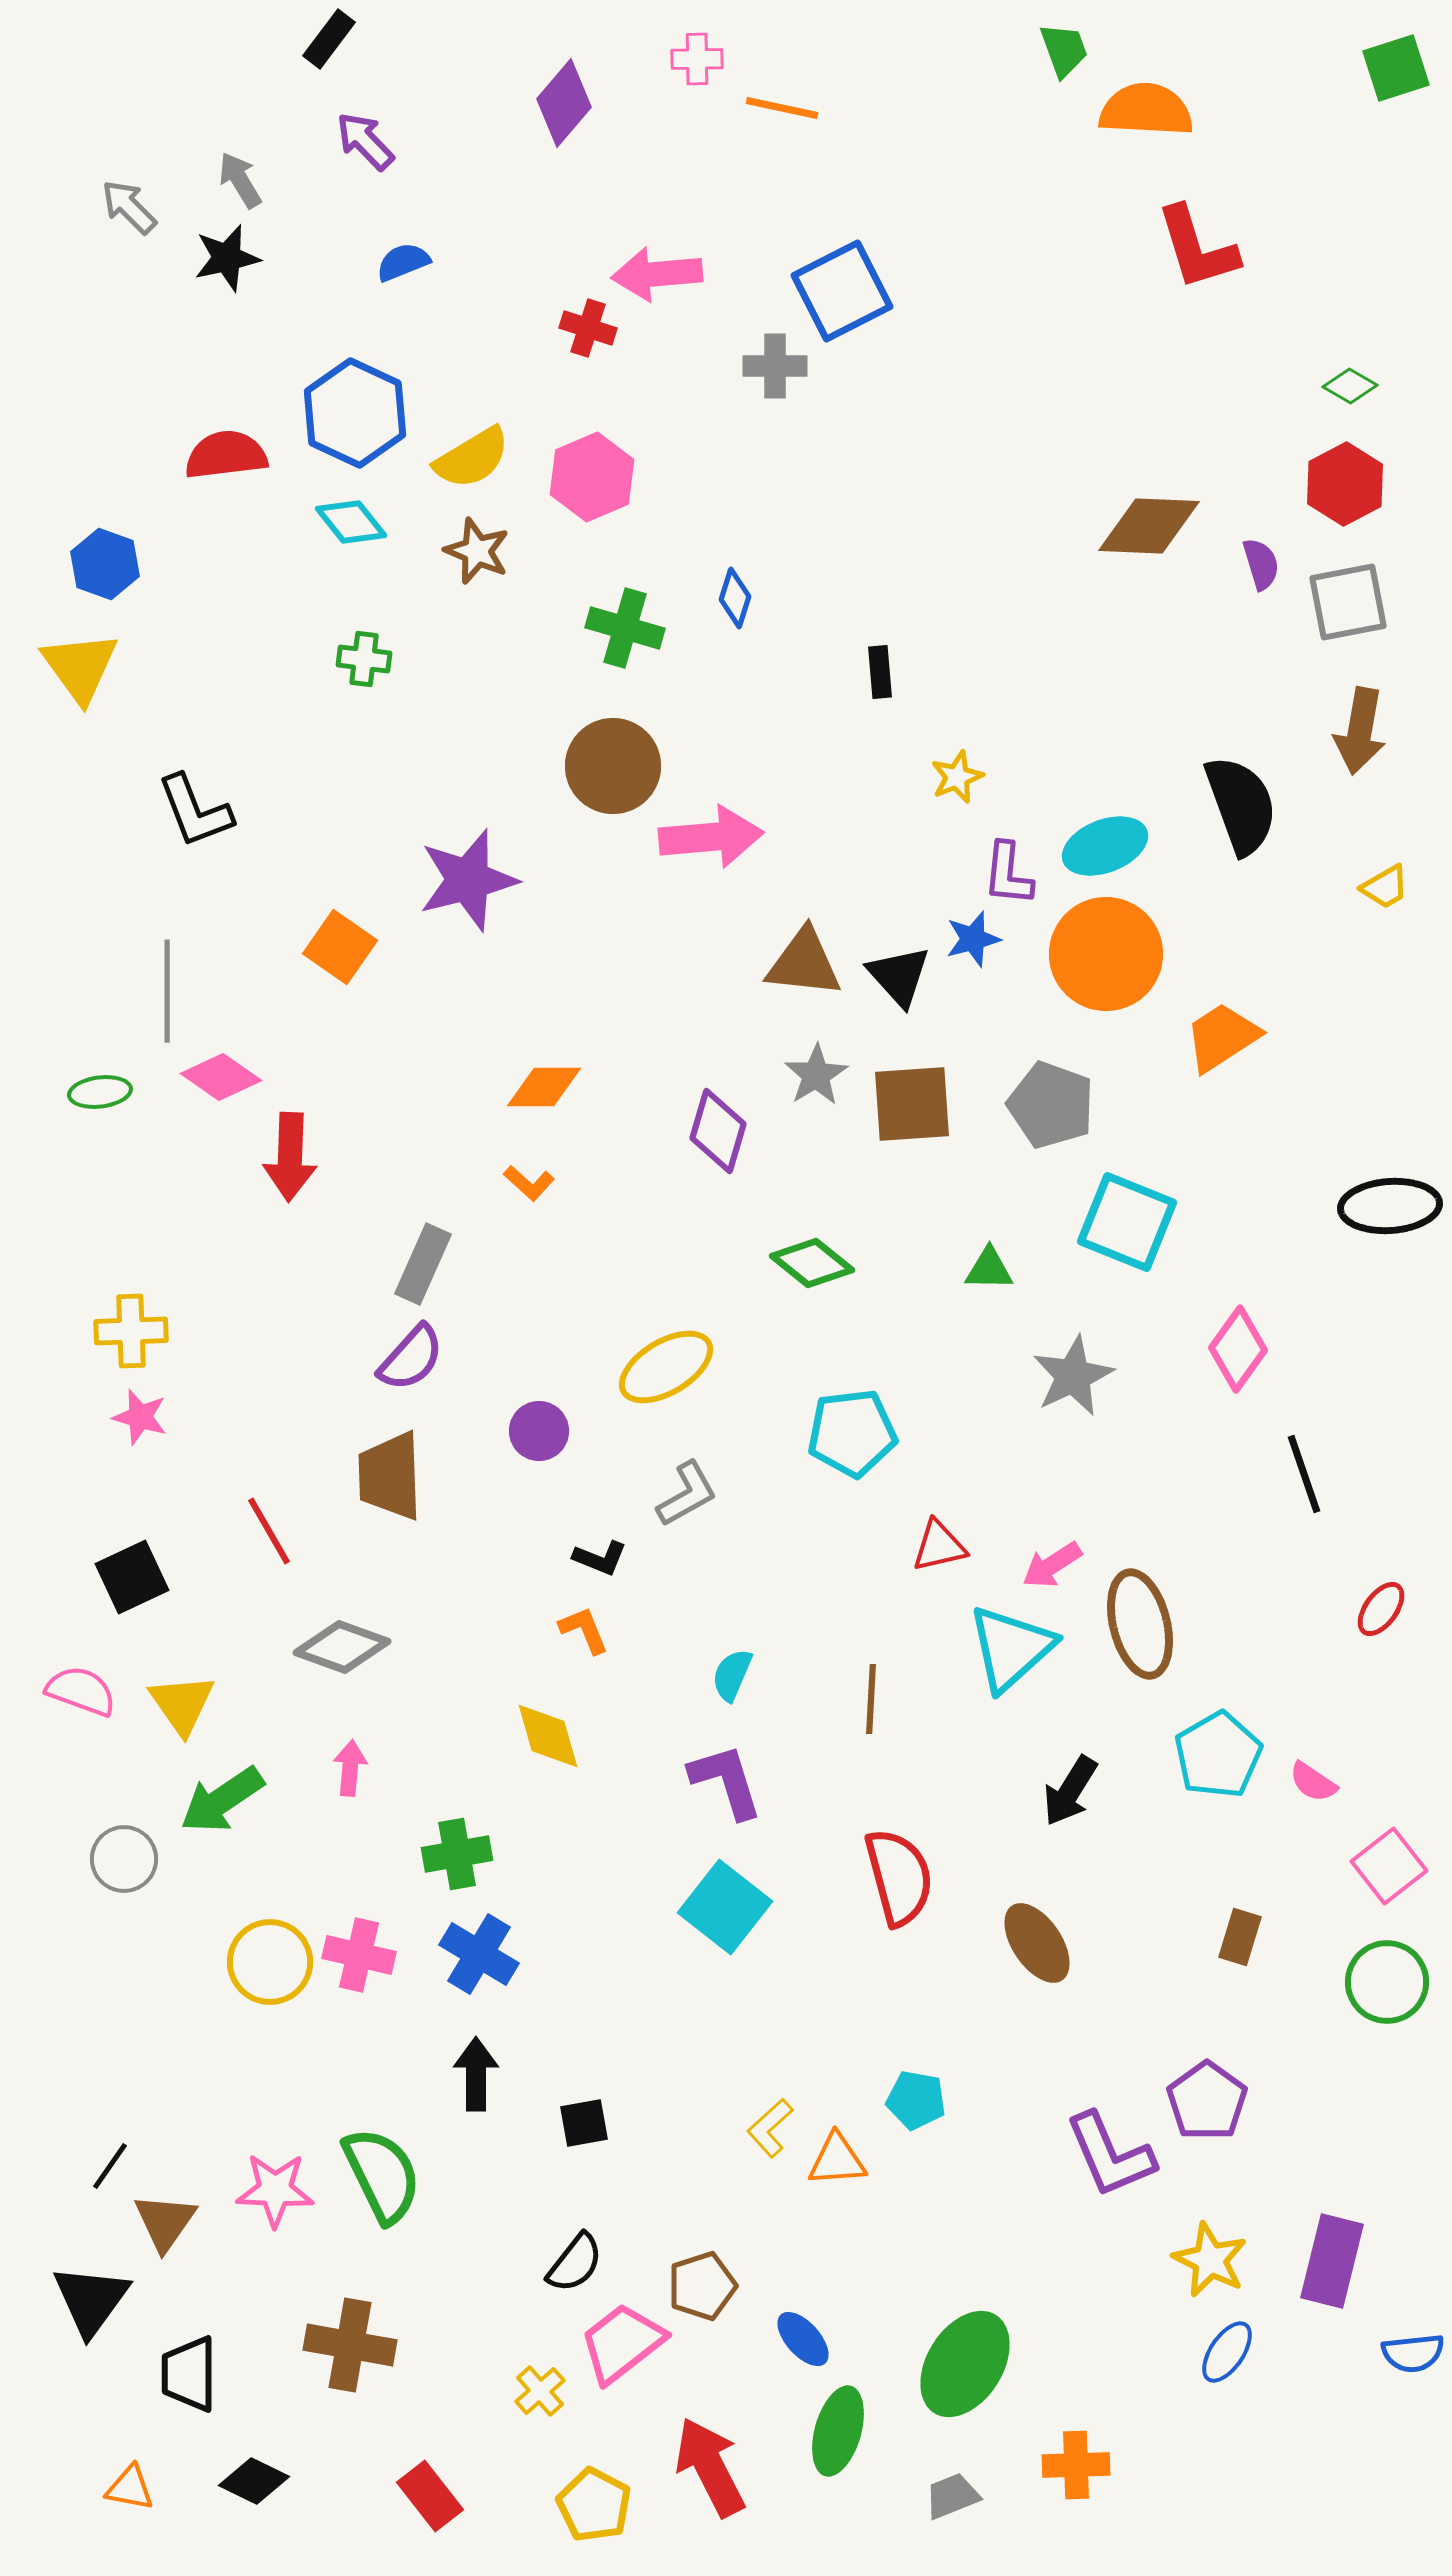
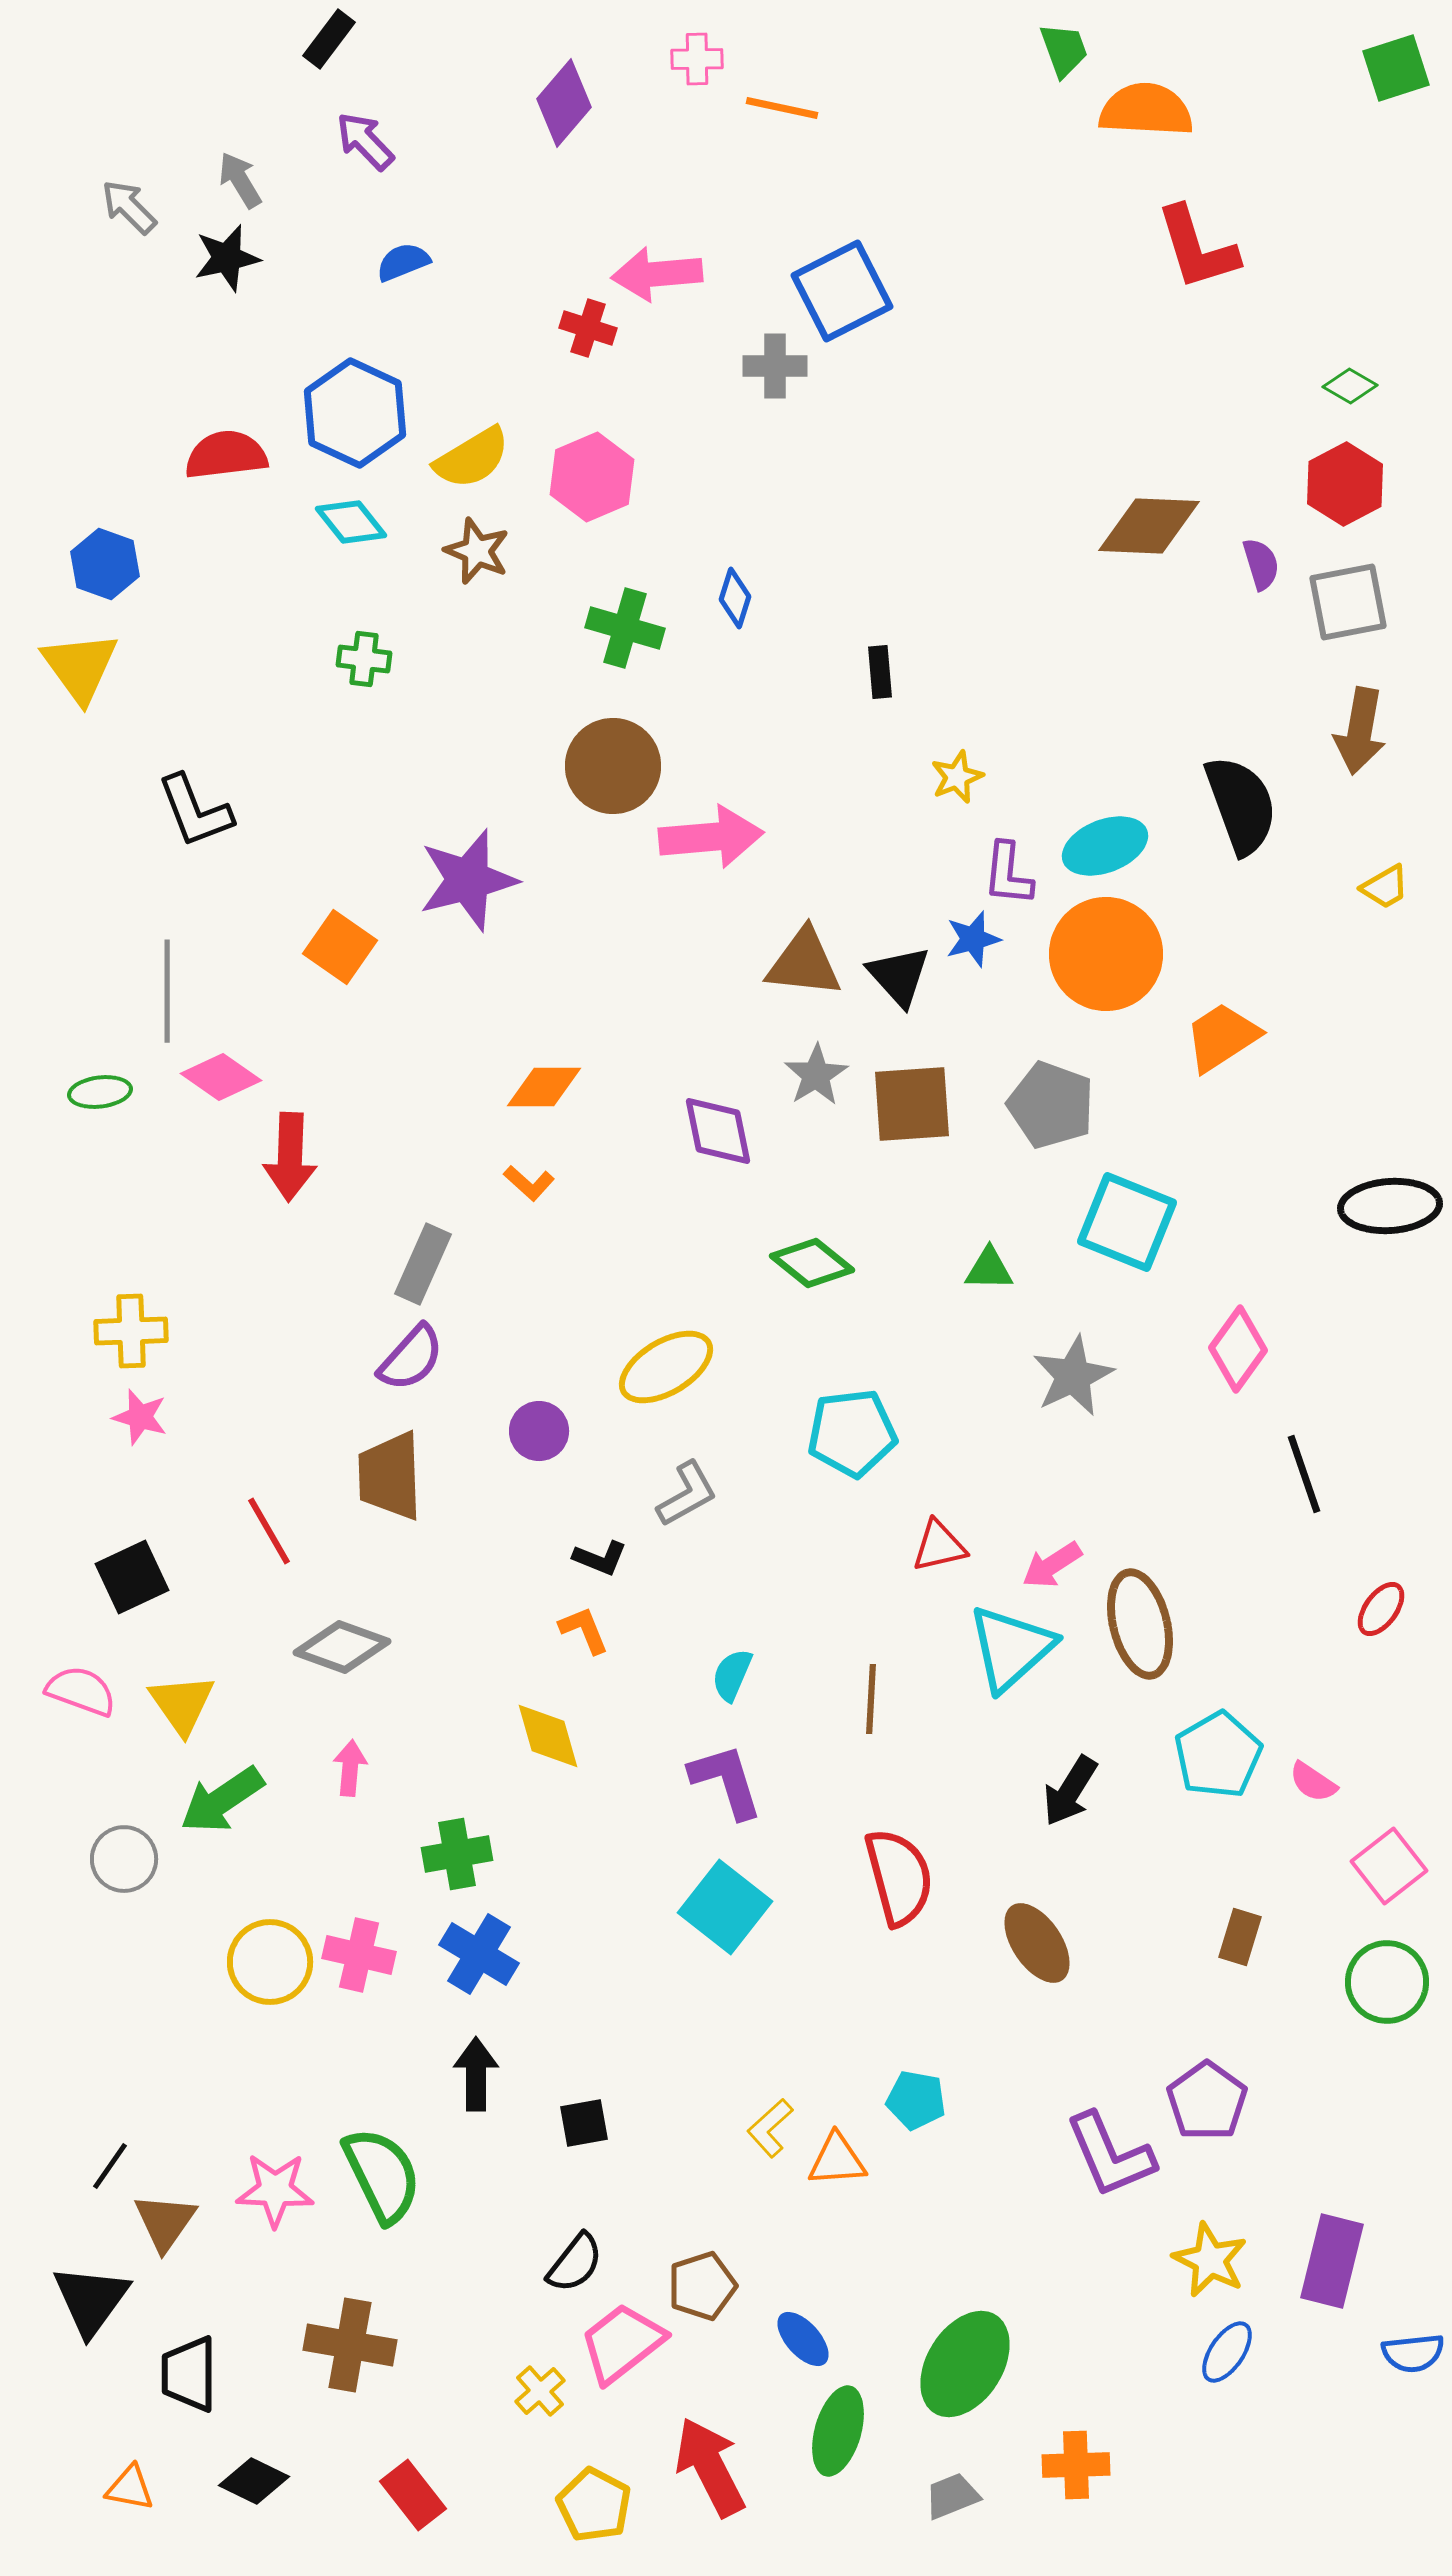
purple diamond at (718, 1131): rotated 28 degrees counterclockwise
red rectangle at (430, 2496): moved 17 px left, 1 px up
